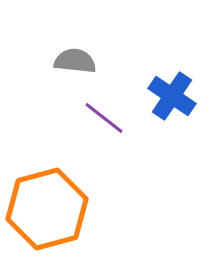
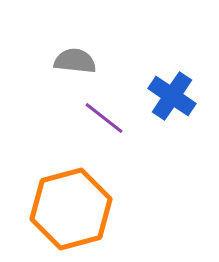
orange hexagon: moved 24 px right
